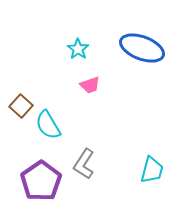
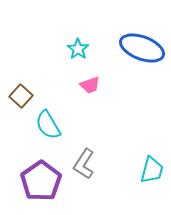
brown square: moved 10 px up
